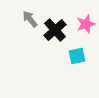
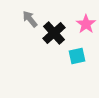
pink star: rotated 18 degrees counterclockwise
black cross: moved 1 px left, 3 px down
